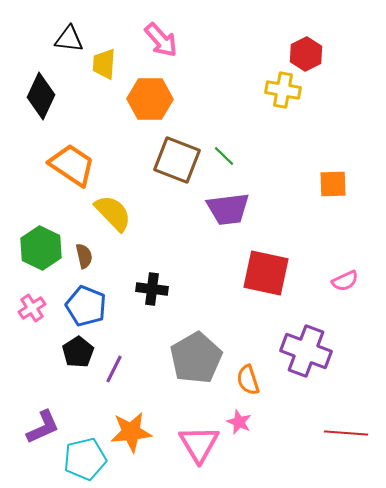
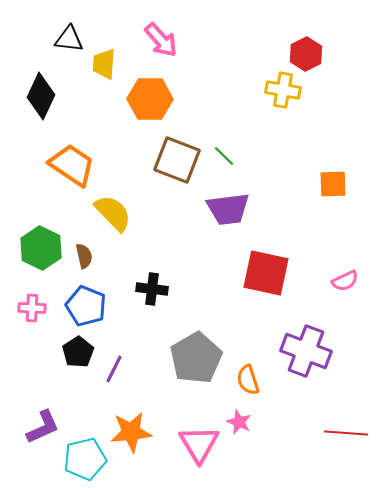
pink cross: rotated 36 degrees clockwise
